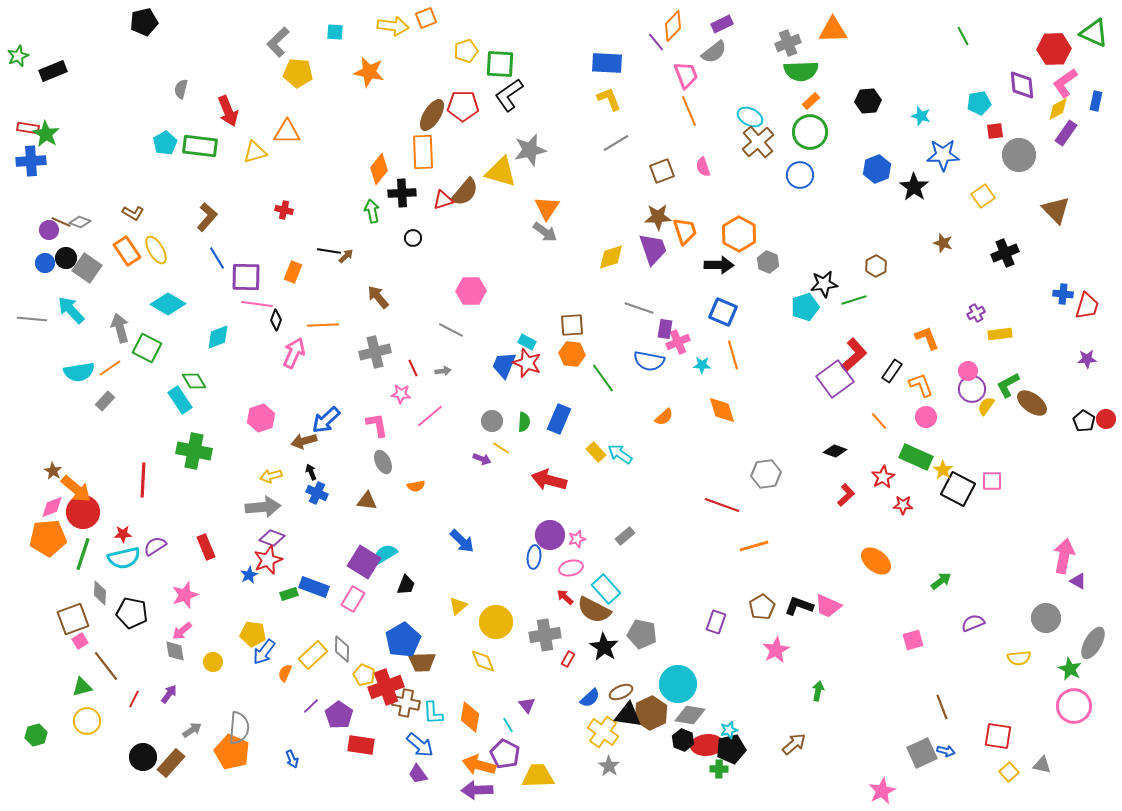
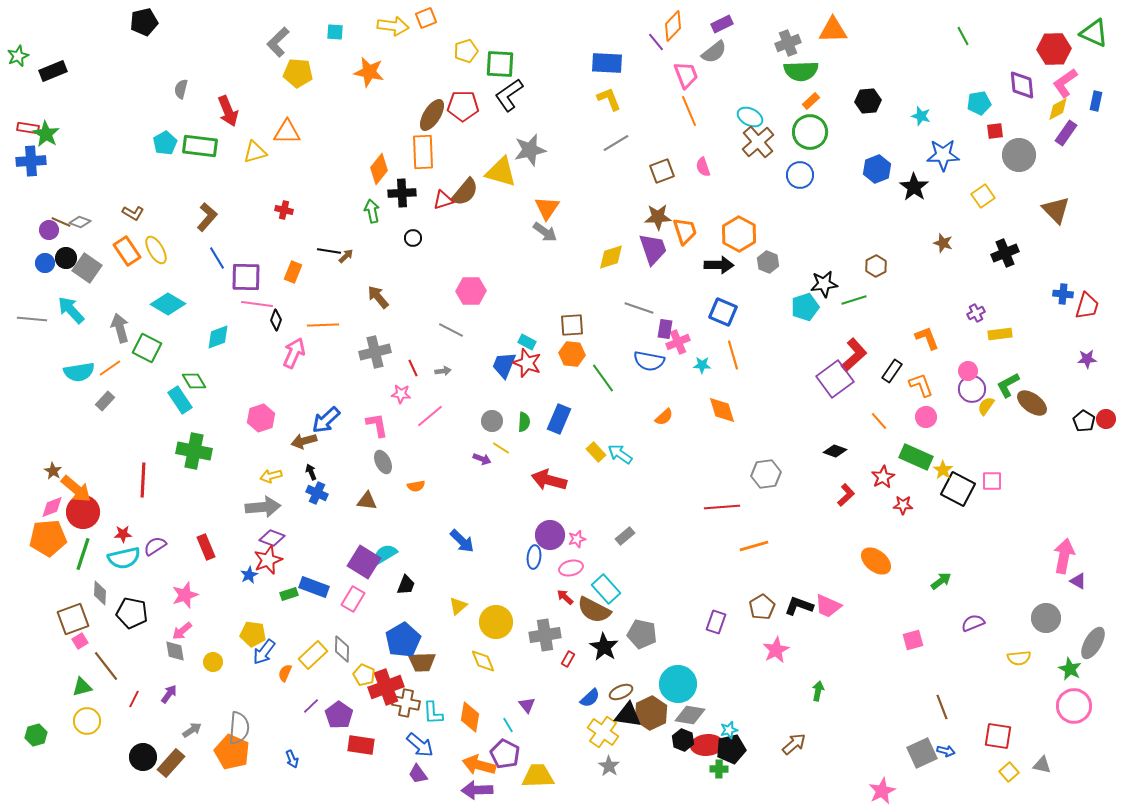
red line at (722, 505): moved 2 px down; rotated 24 degrees counterclockwise
